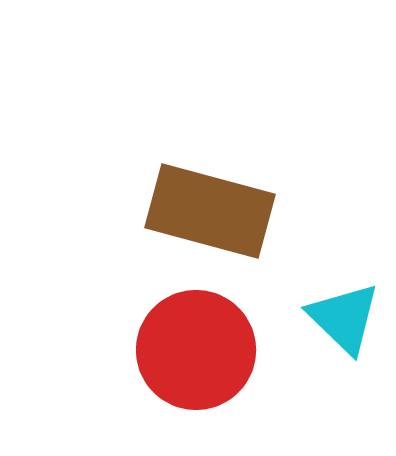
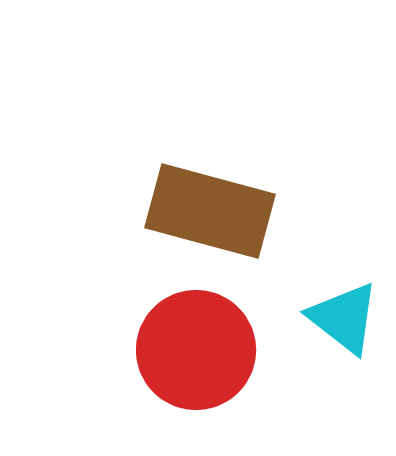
cyan triangle: rotated 6 degrees counterclockwise
